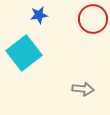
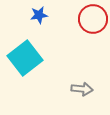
cyan square: moved 1 px right, 5 px down
gray arrow: moved 1 px left
